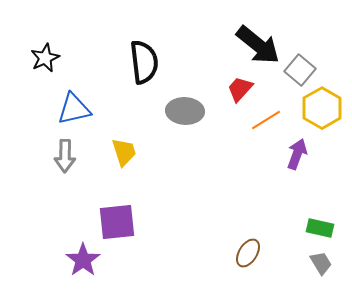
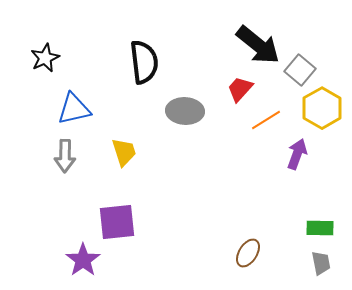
green rectangle: rotated 12 degrees counterclockwise
gray trapezoid: rotated 20 degrees clockwise
